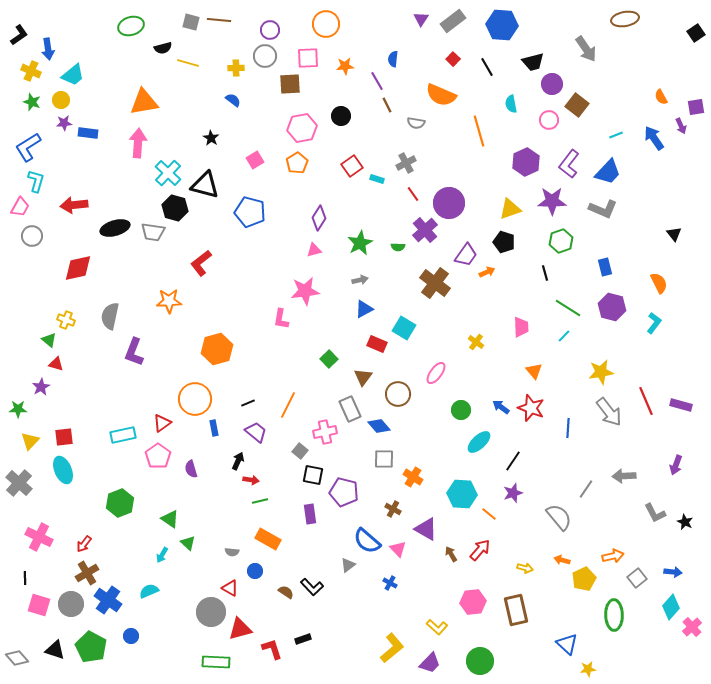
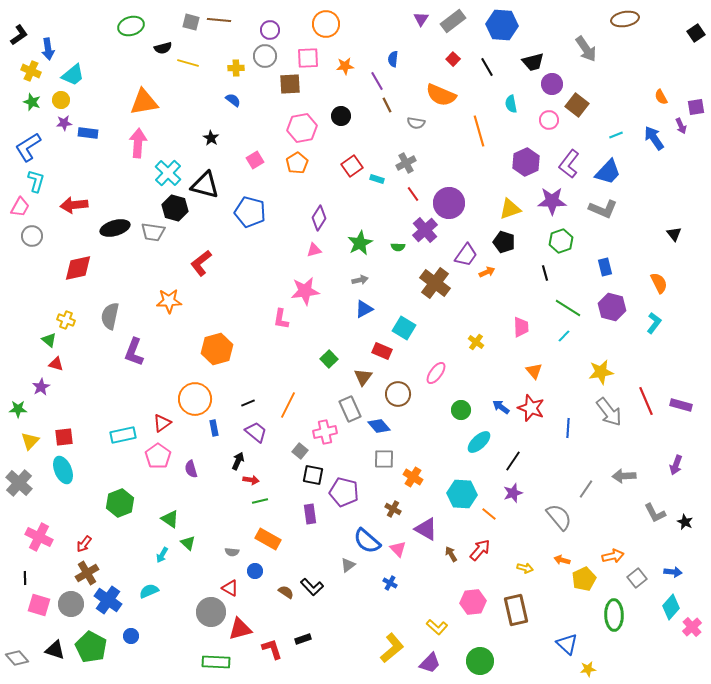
red rectangle at (377, 344): moved 5 px right, 7 px down
